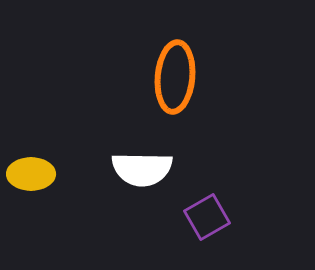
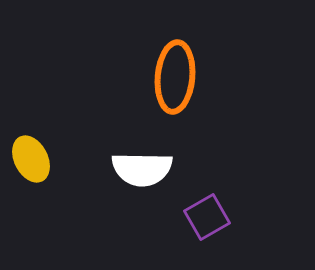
yellow ellipse: moved 15 px up; rotated 63 degrees clockwise
